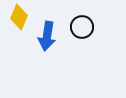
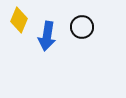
yellow diamond: moved 3 px down
